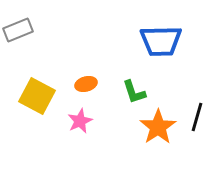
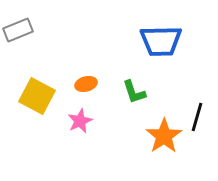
orange star: moved 6 px right, 9 px down
